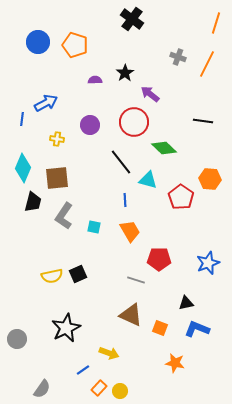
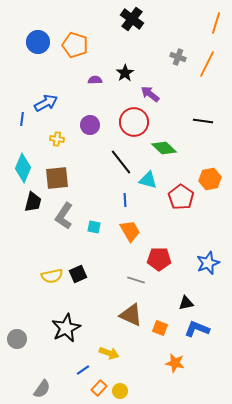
orange hexagon at (210, 179): rotated 15 degrees counterclockwise
